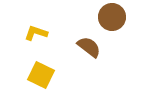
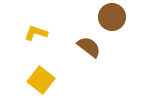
yellow square: moved 5 px down; rotated 12 degrees clockwise
